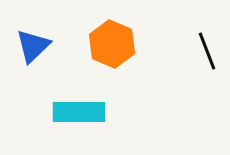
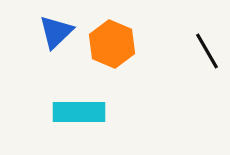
blue triangle: moved 23 px right, 14 px up
black line: rotated 9 degrees counterclockwise
